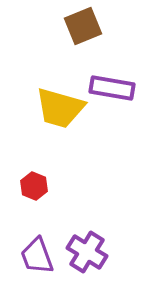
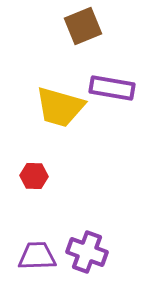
yellow trapezoid: moved 1 px up
red hexagon: moved 10 px up; rotated 20 degrees counterclockwise
purple cross: rotated 12 degrees counterclockwise
purple trapezoid: rotated 108 degrees clockwise
